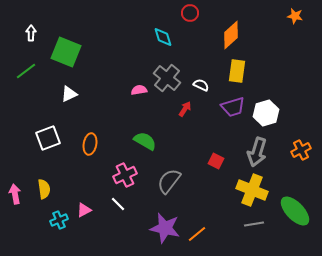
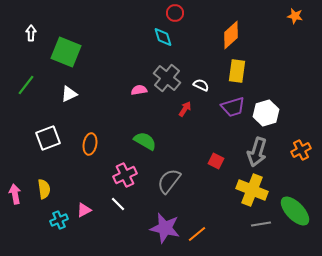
red circle: moved 15 px left
green line: moved 14 px down; rotated 15 degrees counterclockwise
gray line: moved 7 px right
